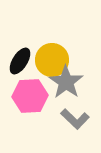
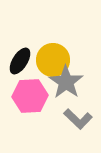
yellow circle: moved 1 px right
gray L-shape: moved 3 px right
